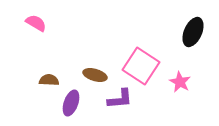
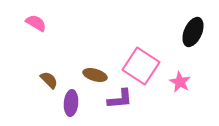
brown semicircle: rotated 42 degrees clockwise
purple ellipse: rotated 15 degrees counterclockwise
